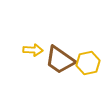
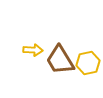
brown trapezoid: rotated 24 degrees clockwise
